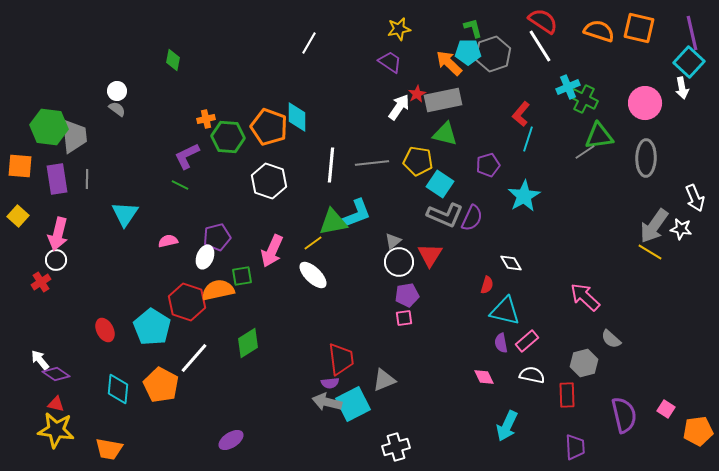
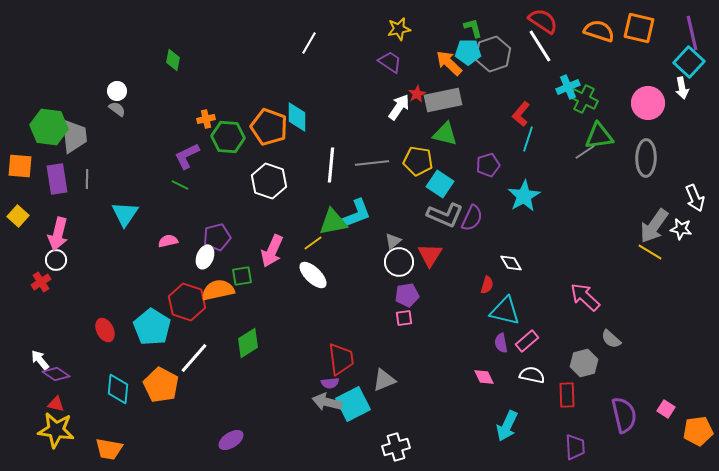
pink circle at (645, 103): moved 3 px right
